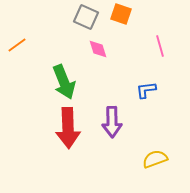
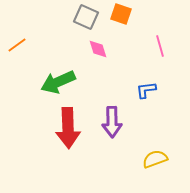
green arrow: moved 6 px left; rotated 88 degrees clockwise
